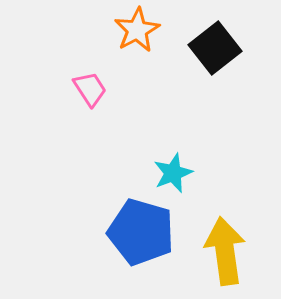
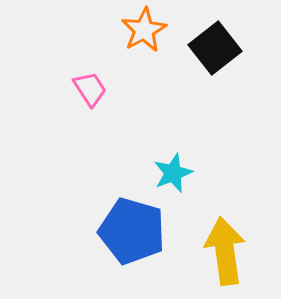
orange star: moved 7 px right
blue pentagon: moved 9 px left, 1 px up
